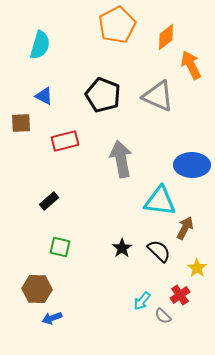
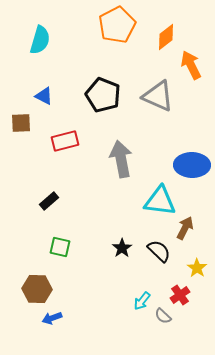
cyan semicircle: moved 5 px up
